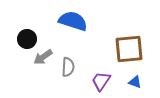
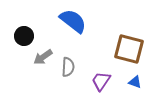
blue semicircle: rotated 20 degrees clockwise
black circle: moved 3 px left, 3 px up
brown square: rotated 20 degrees clockwise
